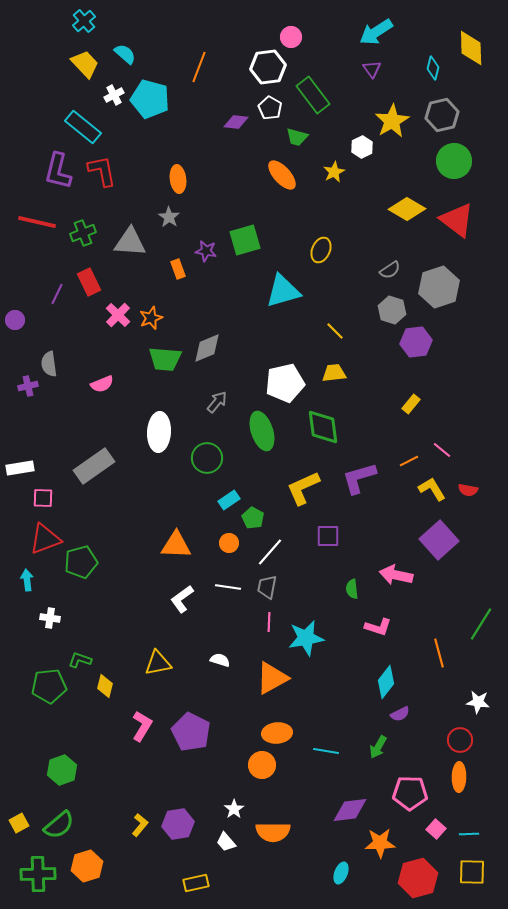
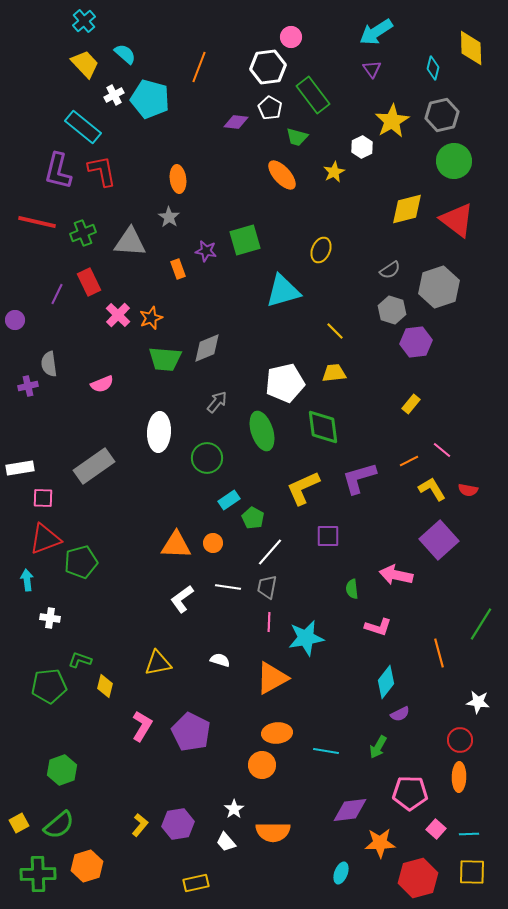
yellow diamond at (407, 209): rotated 45 degrees counterclockwise
orange circle at (229, 543): moved 16 px left
